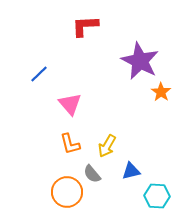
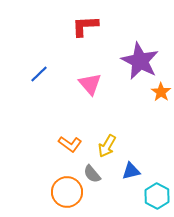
pink triangle: moved 20 px right, 20 px up
orange L-shape: rotated 40 degrees counterclockwise
cyan hexagon: rotated 25 degrees clockwise
